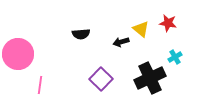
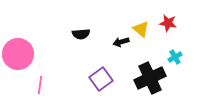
purple square: rotated 10 degrees clockwise
